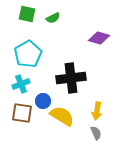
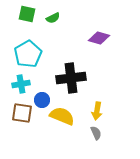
cyan cross: rotated 12 degrees clockwise
blue circle: moved 1 px left, 1 px up
yellow semicircle: rotated 10 degrees counterclockwise
